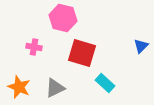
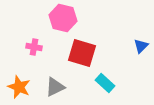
gray triangle: moved 1 px up
